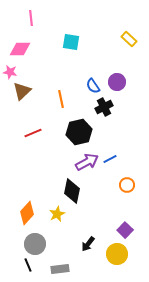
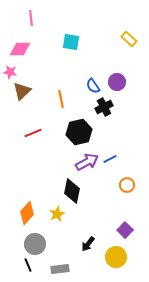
yellow circle: moved 1 px left, 3 px down
